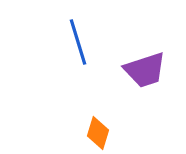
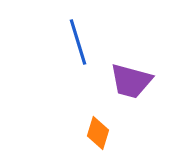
purple trapezoid: moved 14 px left, 11 px down; rotated 33 degrees clockwise
